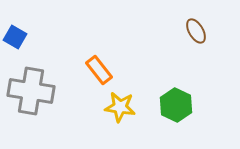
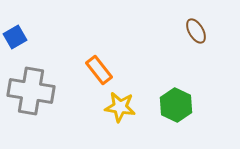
blue square: rotated 30 degrees clockwise
